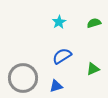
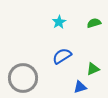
blue triangle: moved 24 px right, 1 px down
